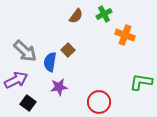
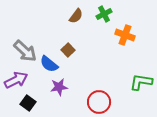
blue semicircle: moved 1 px left, 2 px down; rotated 60 degrees counterclockwise
